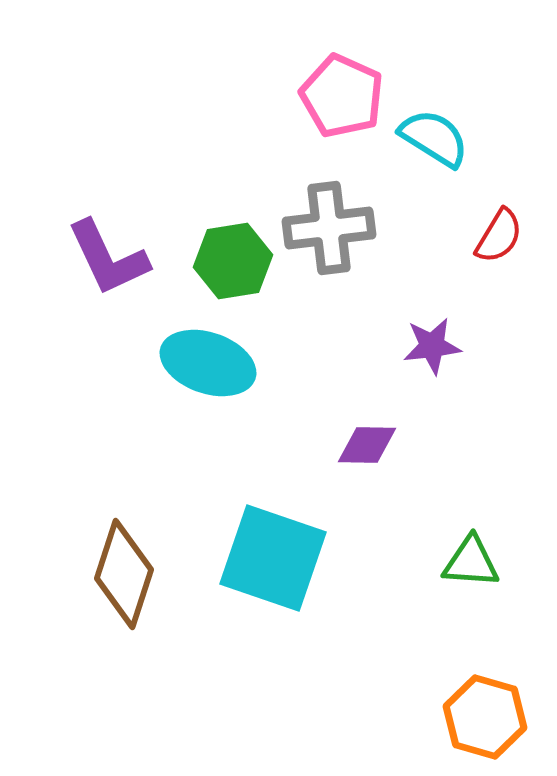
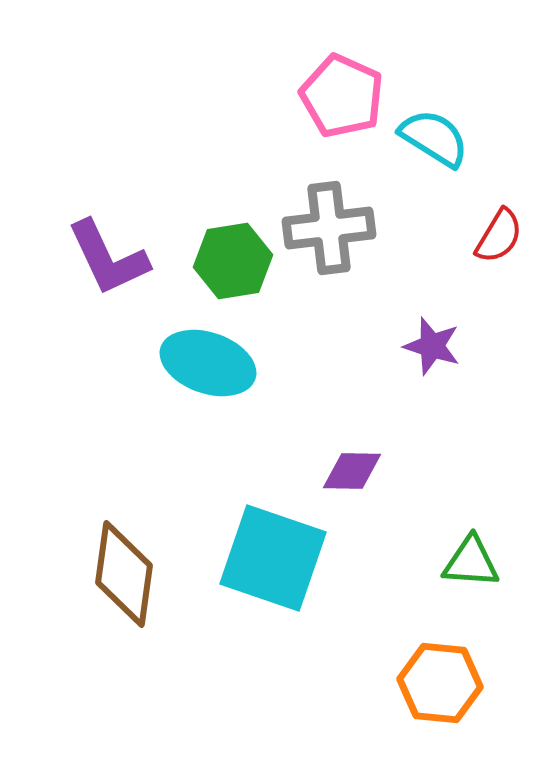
purple star: rotated 24 degrees clockwise
purple diamond: moved 15 px left, 26 px down
brown diamond: rotated 10 degrees counterclockwise
orange hexagon: moved 45 px left, 34 px up; rotated 10 degrees counterclockwise
